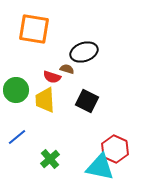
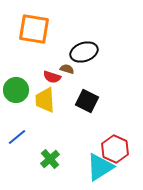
cyan triangle: rotated 44 degrees counterclockwise
